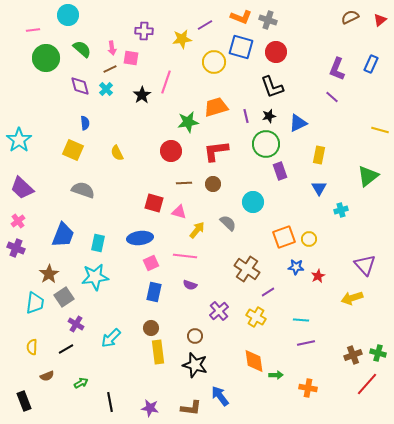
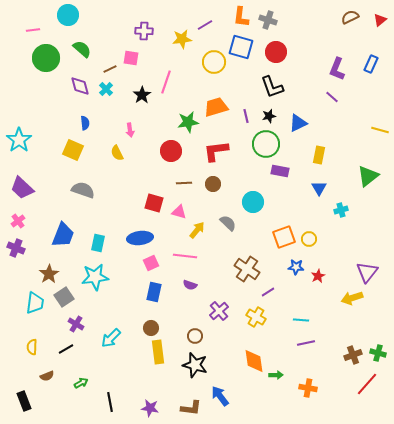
orange L-shape at (241, 17): rotated 75 degrees clockwise
pink arrow at (112, 48): moved 18 px right, 82 px down
purple rectangle at (280, 171): rotated 60 degrees counterclockwise
purple triangle at (365, 265): moved 2 px right, 7 px down; rotated 20 degrees clockwise
